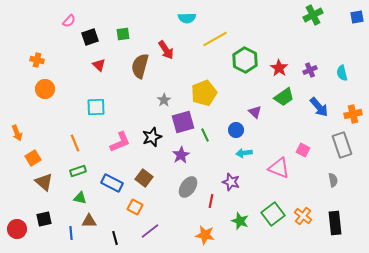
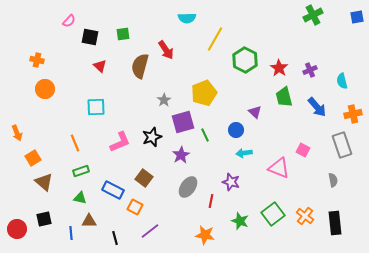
black square at (90, 37): rotated 30 degrees clockwise
yellow line at (215, 39): rotated 30 degrees counterclockwise
red triangle at (99, 65): moved 1 px right, 1 px down
cyan semicircle at (342, 73): moved 8 px down
green trapezoid at (284, 97): rotated 110 degrees clockwise
blue arrow at (319, 107): moved 2 px left
green rectangle at (78, 171): moved 3 px right
blue rectangle at (112, 183): moved 1 px right, 7 px down
orange cross at (303, 216): moved 2 px right
